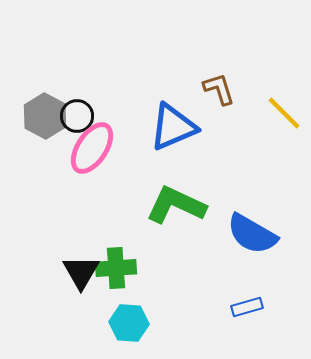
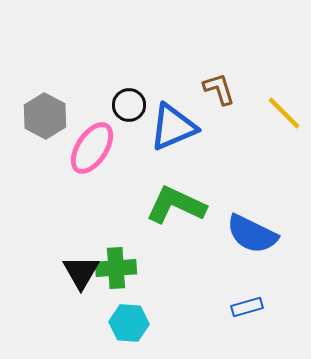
black circle: moved 52 px right, 11 px up
blue semicircle: rotated 4 degrees counterclockwise
